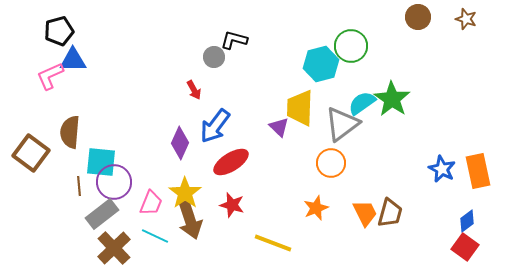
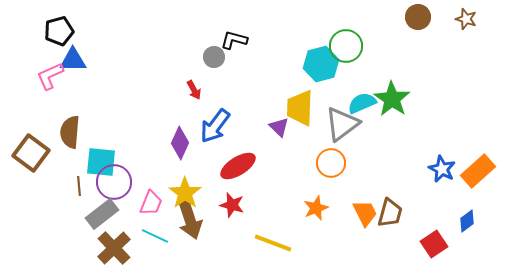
green circle: moved 5 px left
cyan semicircle: rotated 12 degrees clockwise
red ellipse: moved 7 px right, 4 px down
orange rectangle: rotated 60 degrees clockwise
red square: moved 31 px left, 3 px up; rotated 20 degrees clockwise
